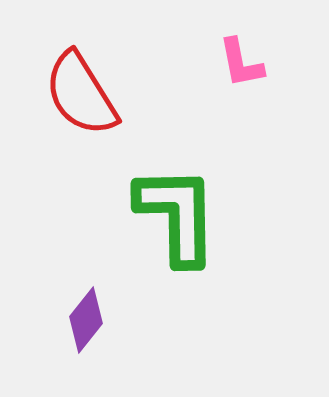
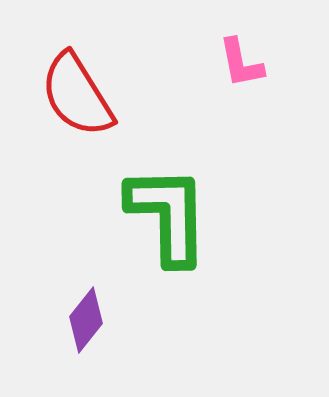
red semicircle: moved 4 px left, 1 px down
green L-shape: moved 9 px left
